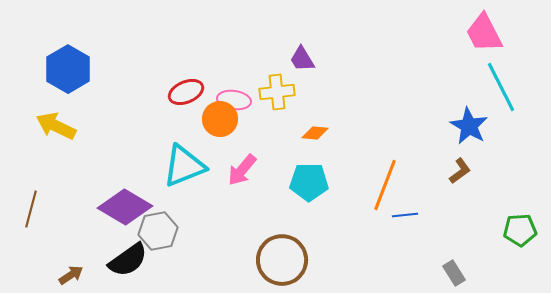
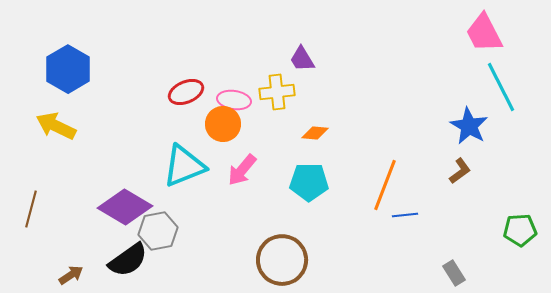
orange circle: moved 3 px right, 5 px down
